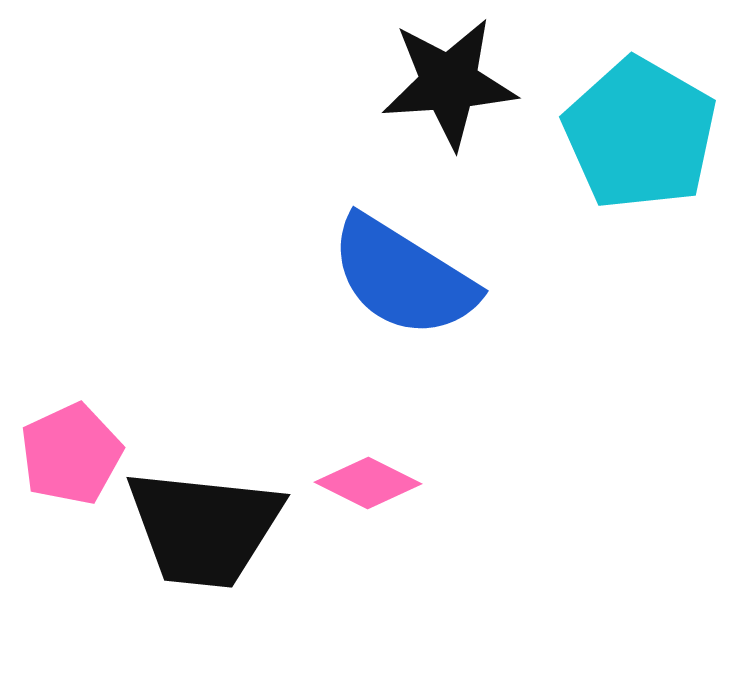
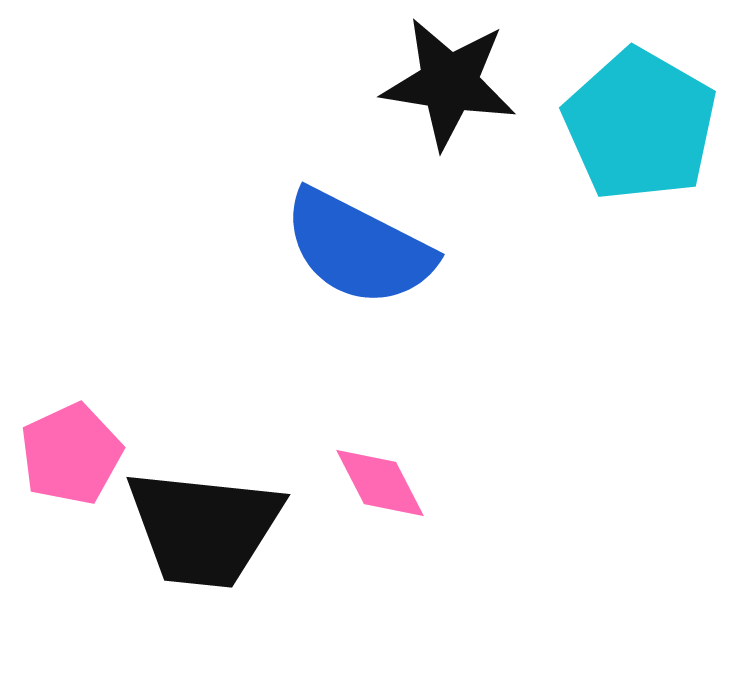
black star: rotated 13 degrees clockwise
cyan pentagon: moved 9 px up
blue semicircle: moved 45 px left, 29 px up; rotated 5 degrees counterclockwise
pink diamond: moved 12 px right; rotated 36 degrees clockwise
